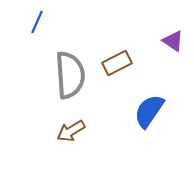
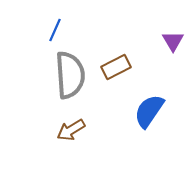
blue line: moved 18 px right, 8 px down
purple triangle: rotated 25 degrees clockwise
brown rectangle: moved 1 px left, 4 px down
brown arrow: moved 1 px up
